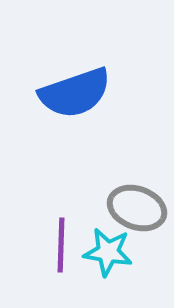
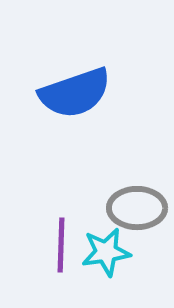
gray ellipse: rotated 20 degrees counterclockwise
cyan star: moved 2 px left; rotated 18 degrees counterclockwise
